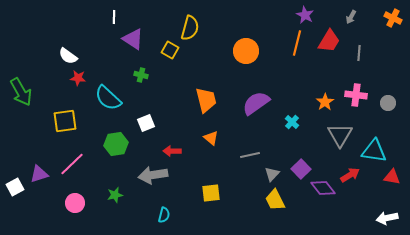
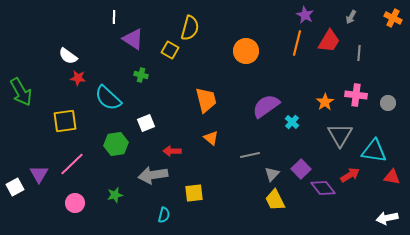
purple semicircle at (256, 103): moved 10 px right, 3 px down
purple triangle at (39, 174): rotated 42 degrees counterclockwise
yellow square at (211, 193): moved 17 px left
